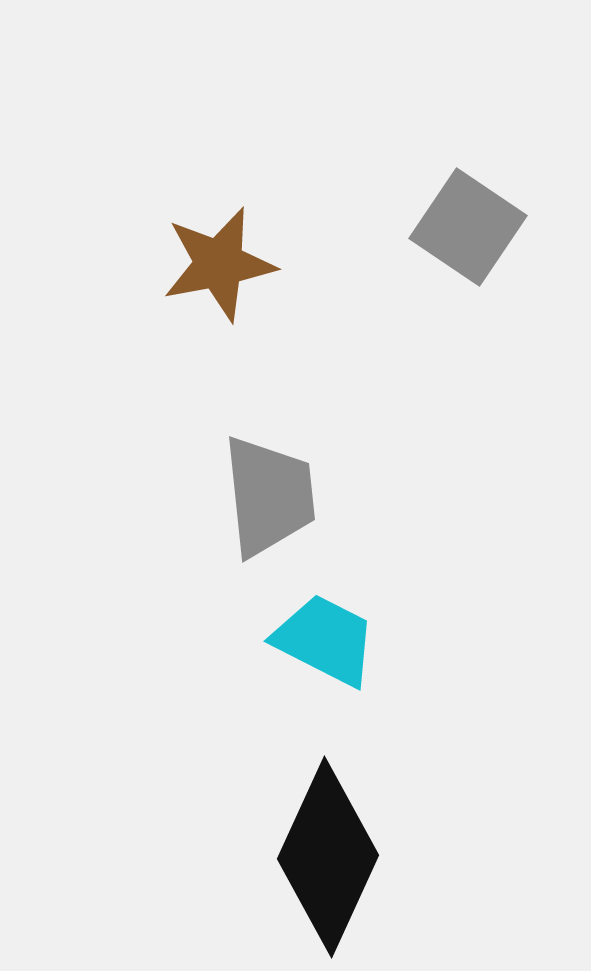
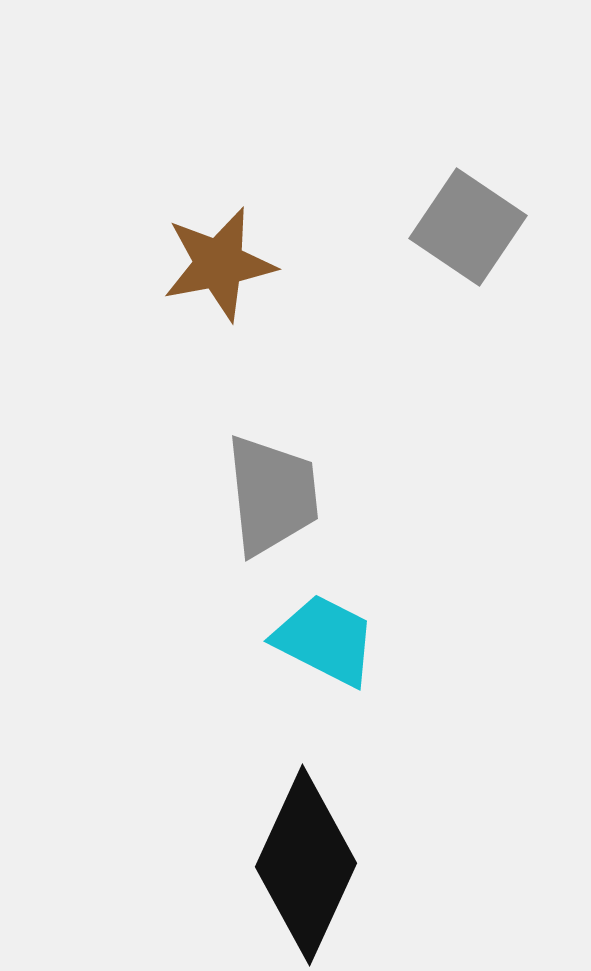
gray trapezoid: moved 3 px right, 1 px up
black diamond: moved 22 px left, 8 px down
